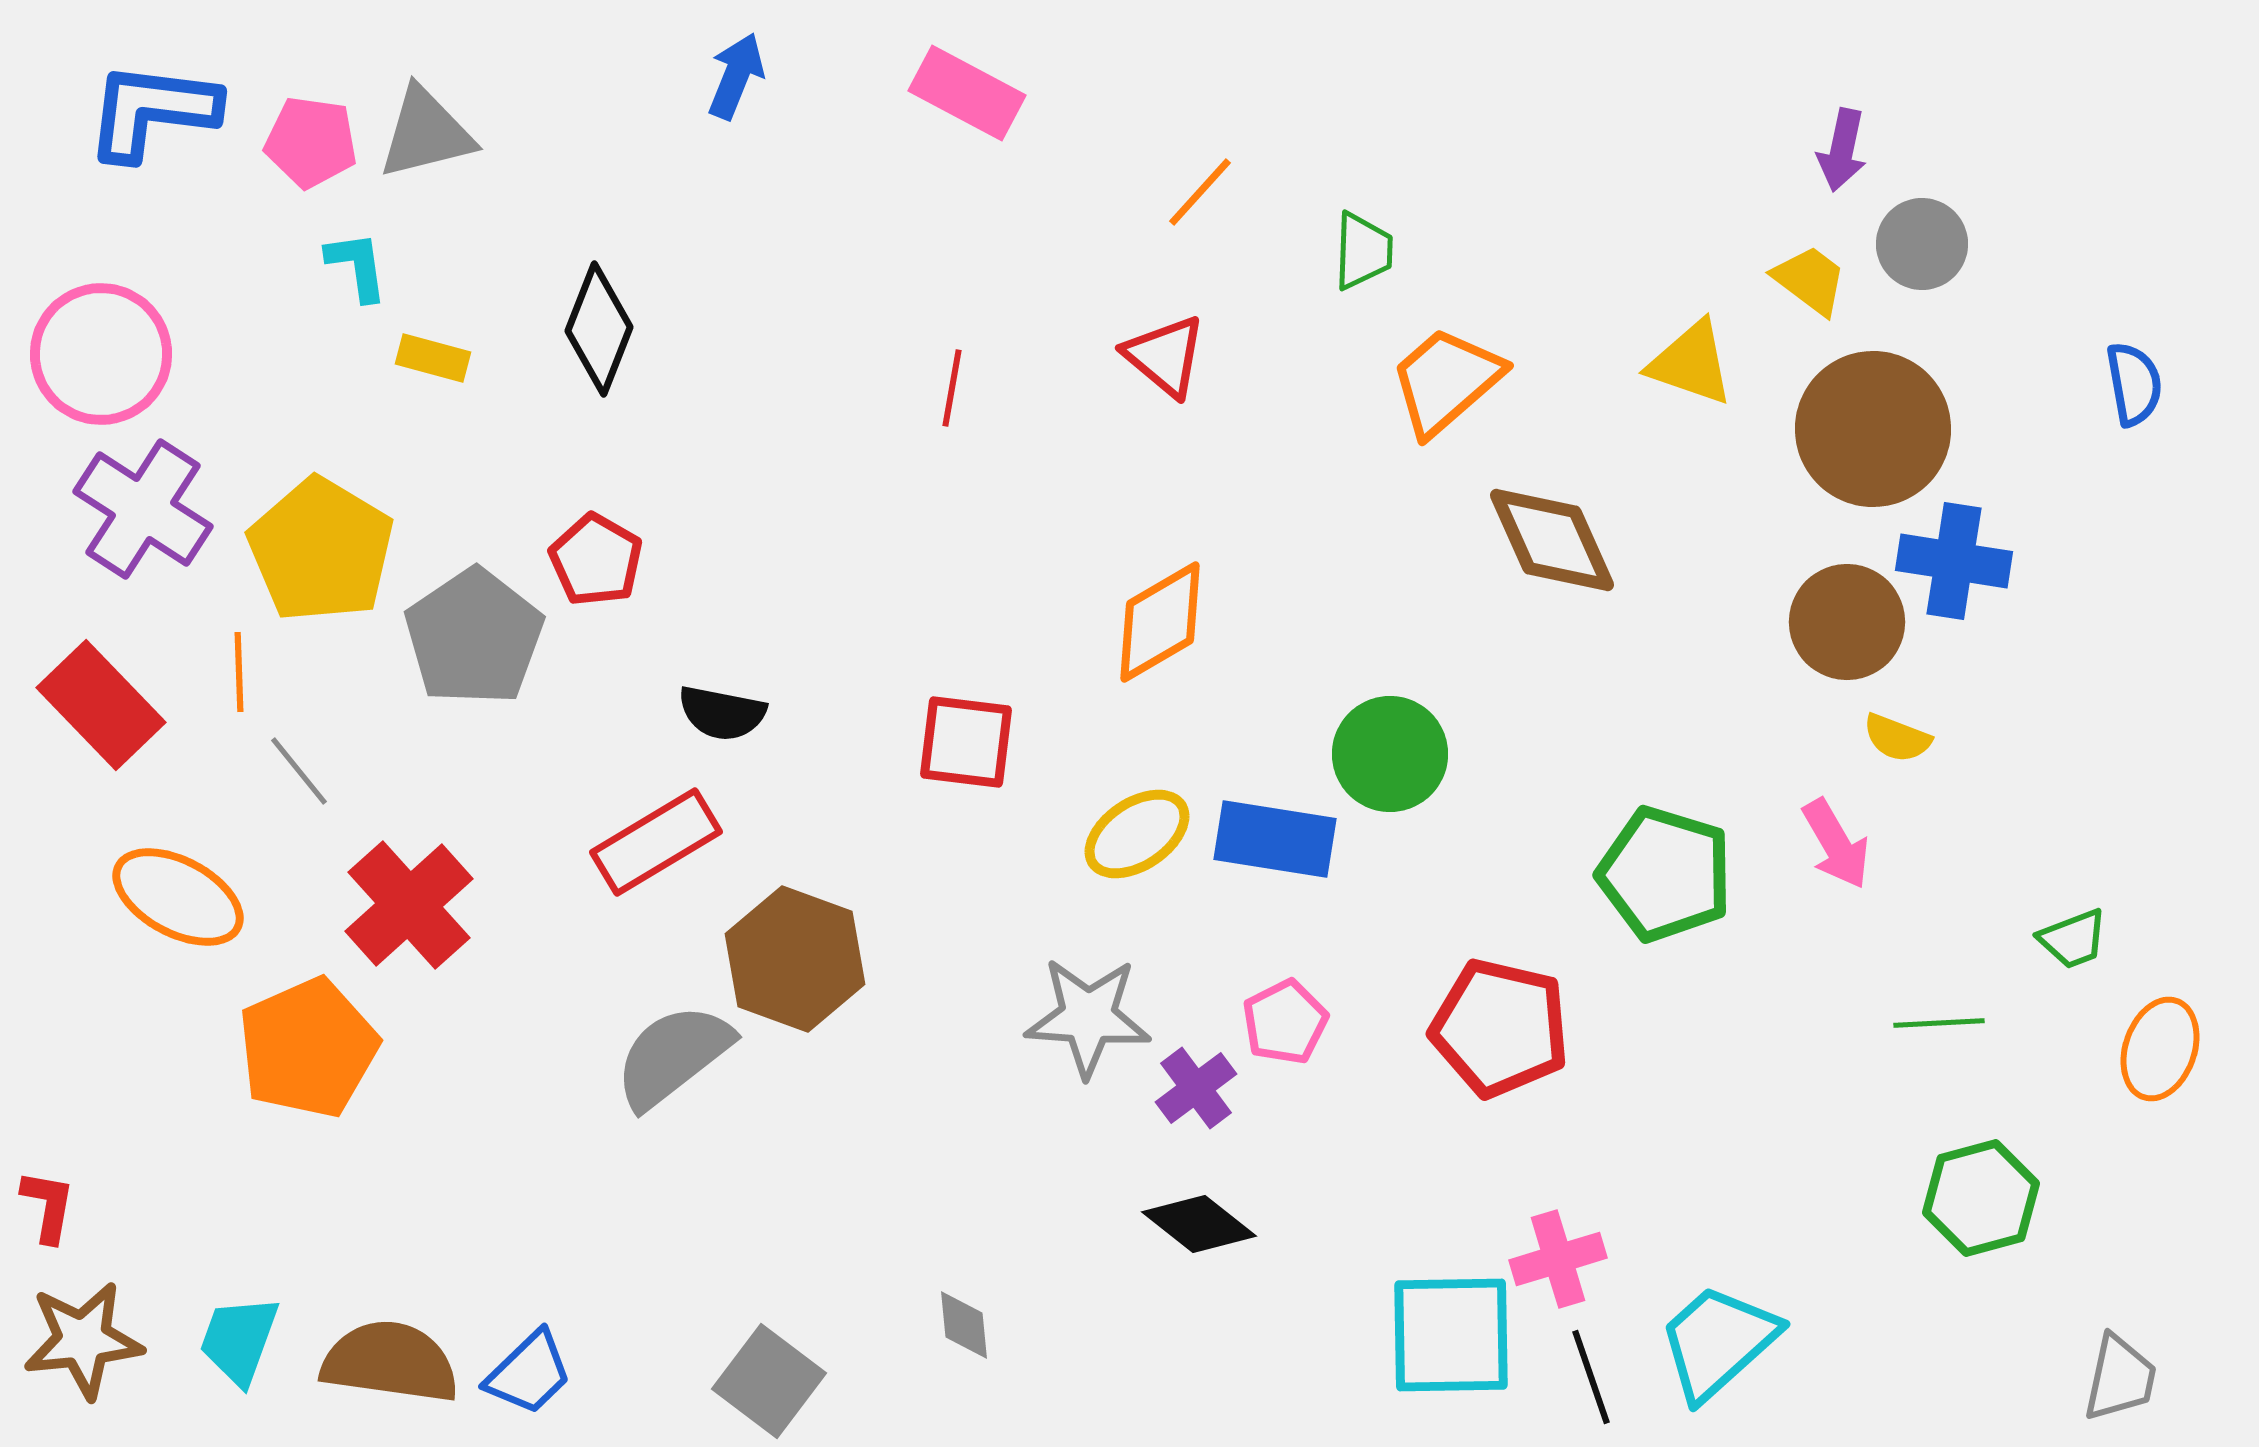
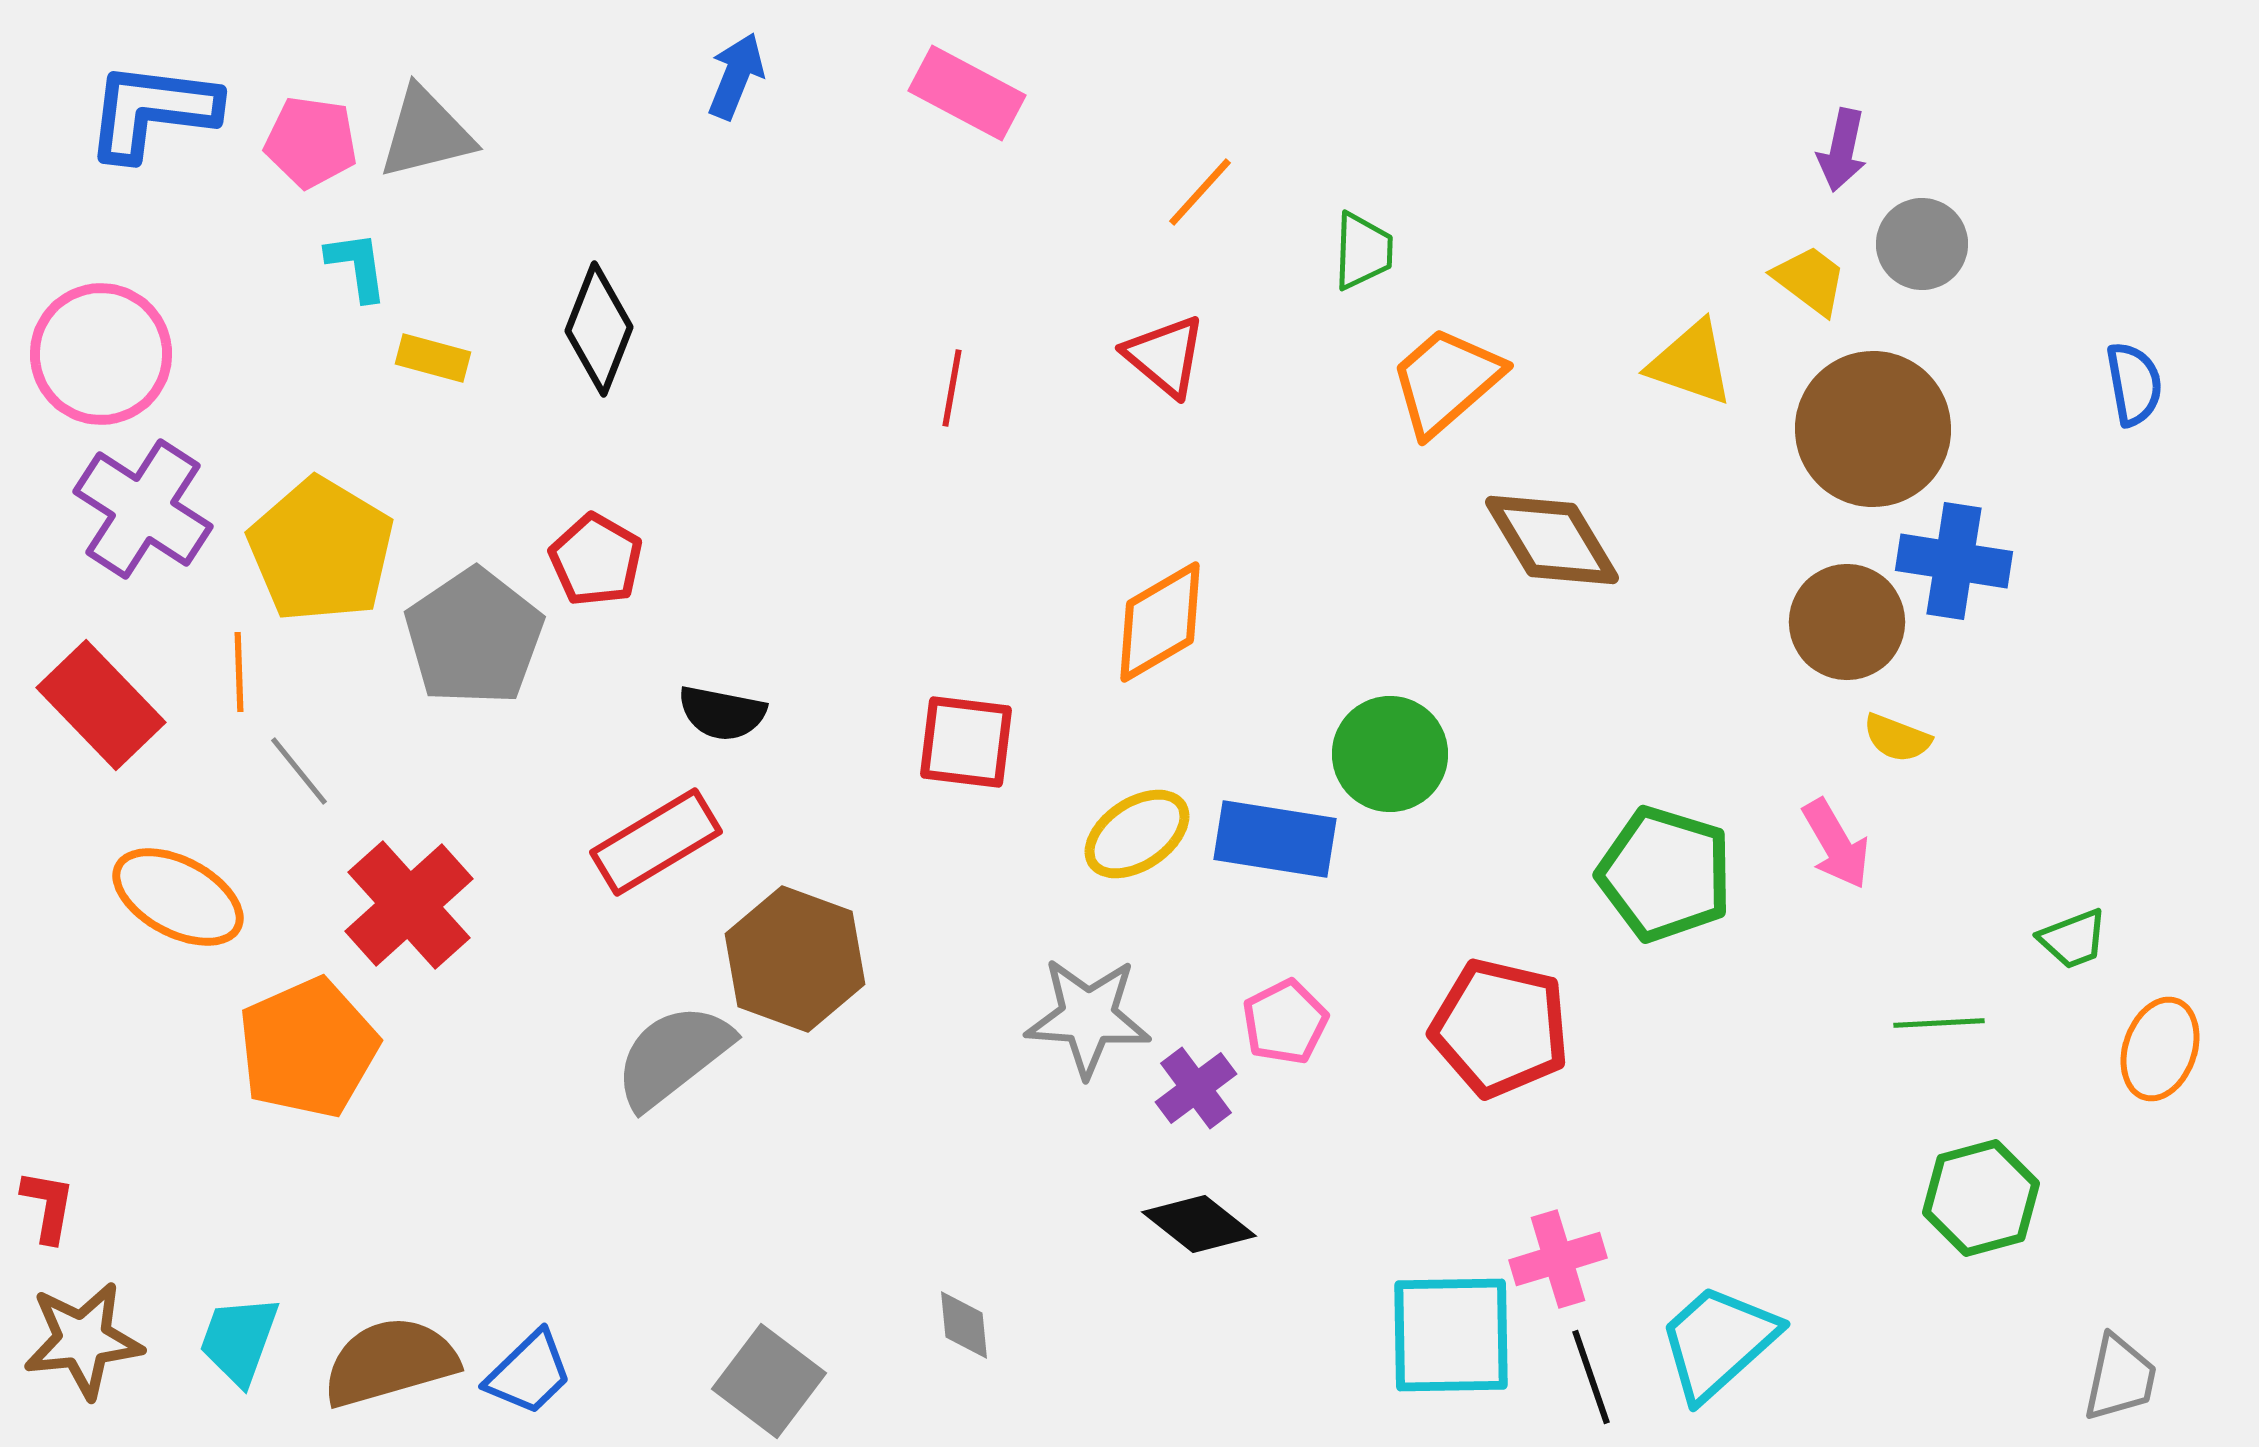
brown diamond at (1552, 540): rotated 7 degrees counterclockwise
brown semicircle at (390, 1362): rotated 24 degrees counterclockwise
